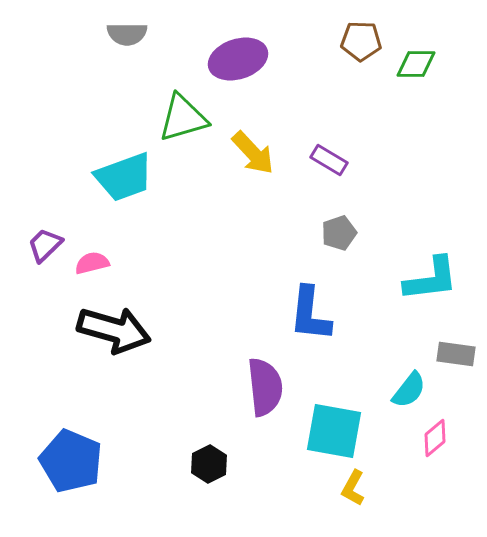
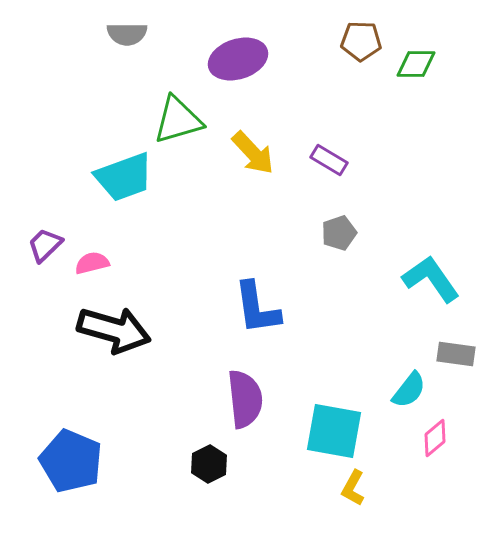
green triangle: moved 5 px left, 2 px down
cyan L-shape: rotated 118 degrees counterclockwise
blue L-shape: moved 53 px left, 6 px up; rotated 14 degrees counterclockwise
purple semicircle: moved 20 px left, 12 px down
